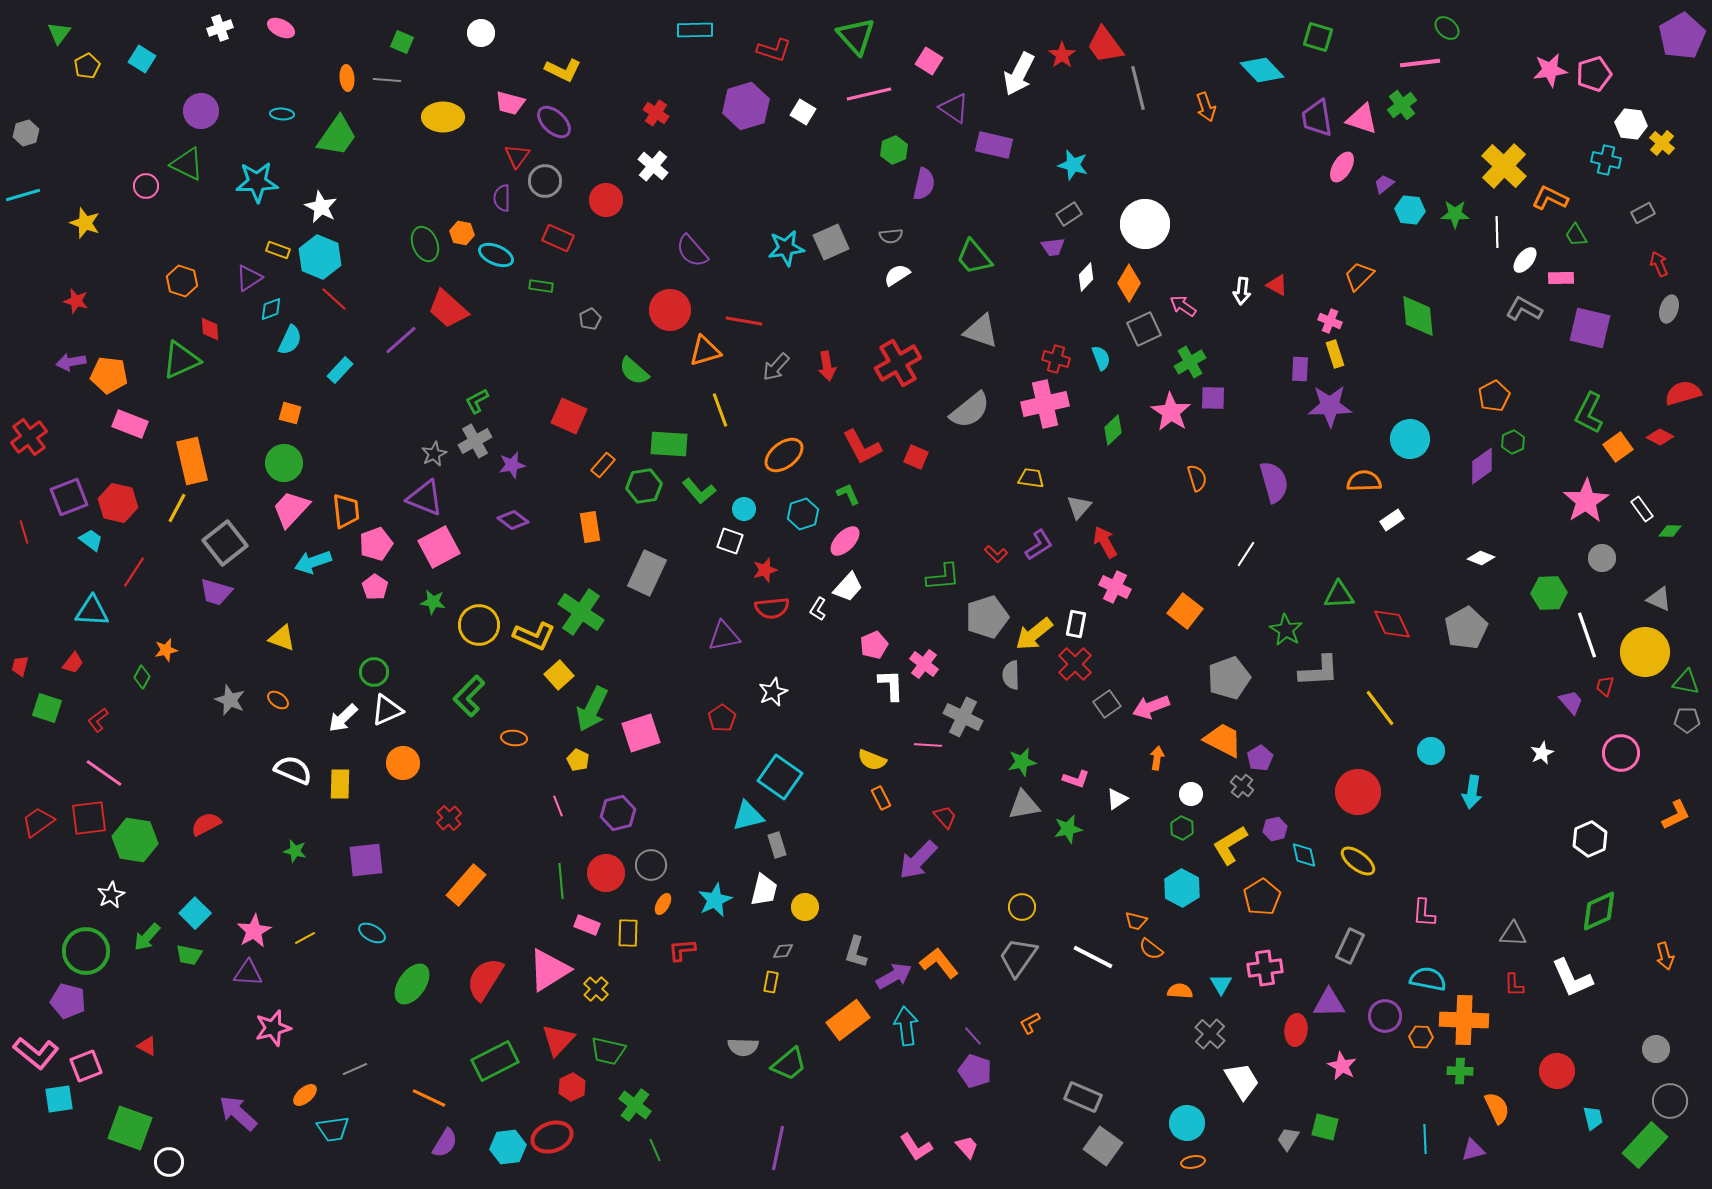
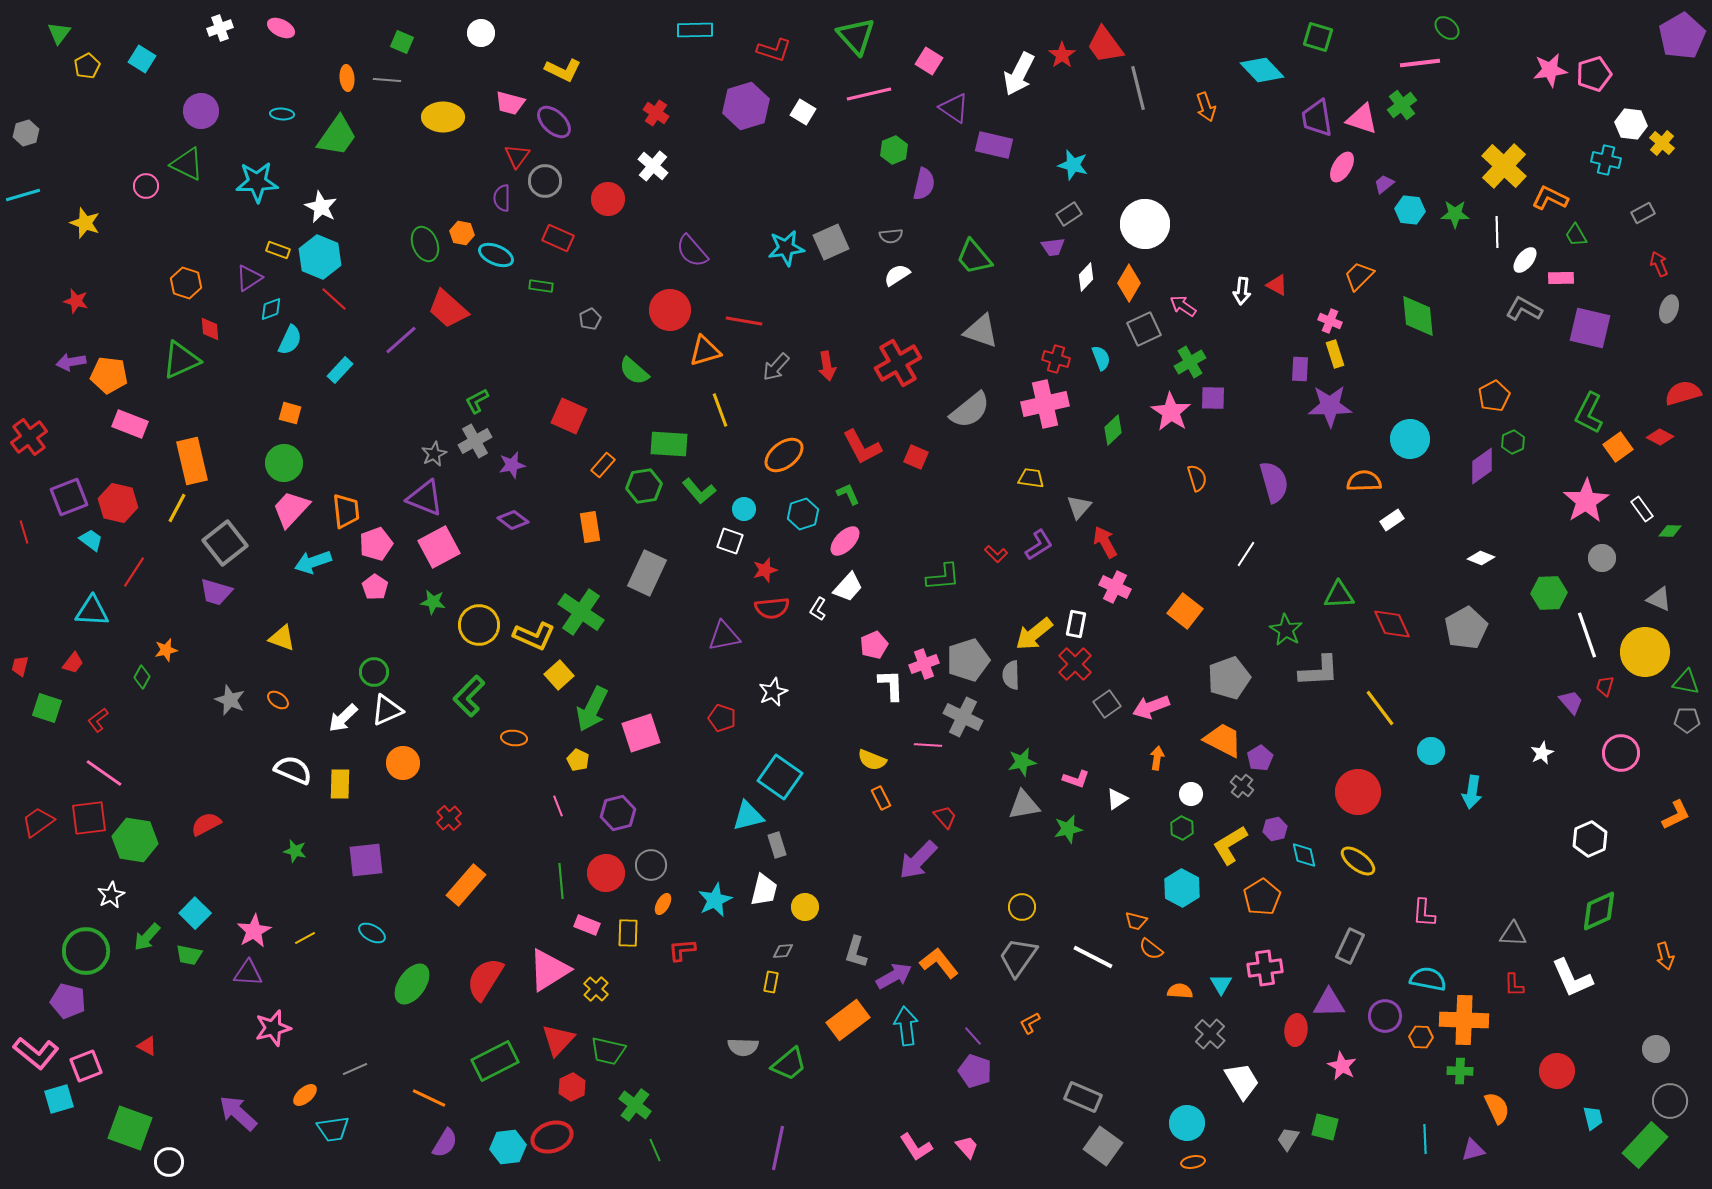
red circle at (606, 200): moved 2 px right, 1 px up
orange hexagon at (182, 281): moved 4 px right, 2 px down
gray pentagon at (987, 617): moved 19 px left, 43 px down
pink cross at (924, 664): rotated 32 degrees clockwise
red pentagon at (722, 718): rotated 20 degrees counterclockwise
cyan square at (59, 1099): rotated 8 degrees counterclockwise
